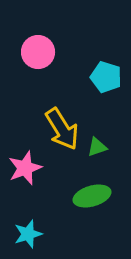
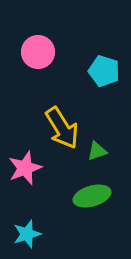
cyan pentagon: moved 2 px left, 6 px up
yellow arrow: moved 1 px up
green triangle: moved 4 px down
cyan star: moved 1 px left
